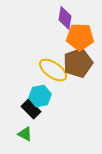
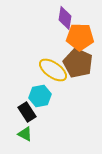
brown pentagon: rotated 28 degrees counterclockwise
black rectangle: moved 4 px left, 3 px down; rotated 12 degrees clockwise
